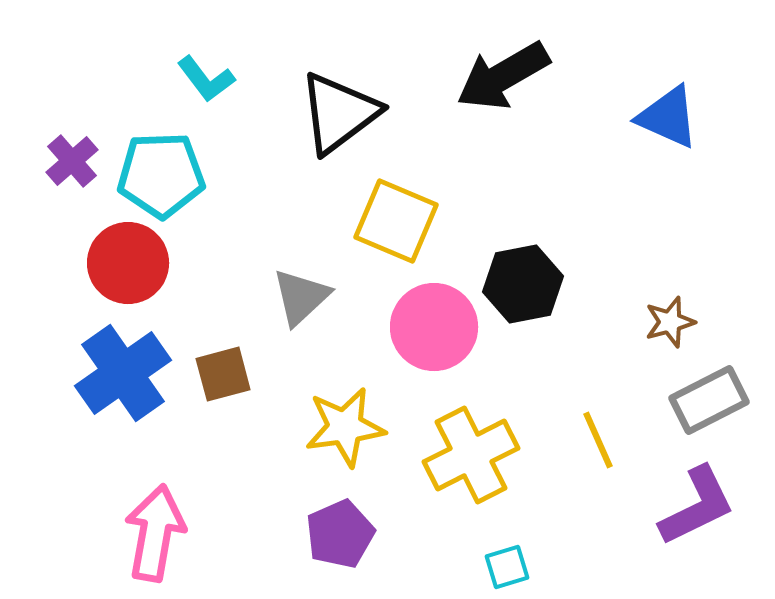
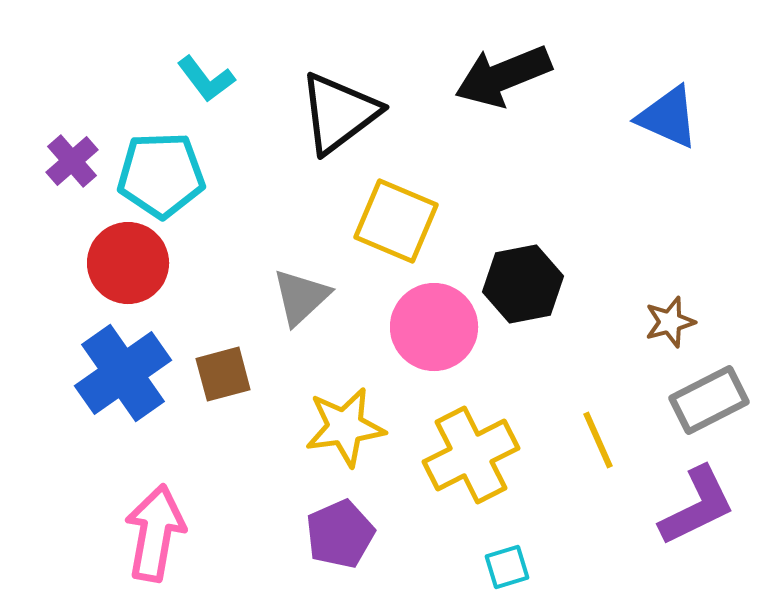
black arrow: rotated 8 degrees clockwise
